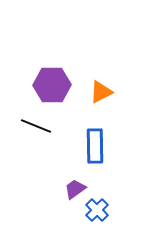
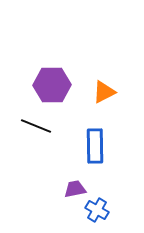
orange triangle: moved 3 px right
purple trapezoid: rotated 25 degrees clockwise
blue cross: rotated 15 degrees counterclockwise
